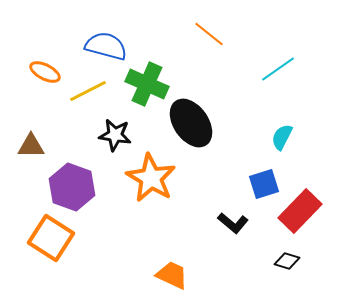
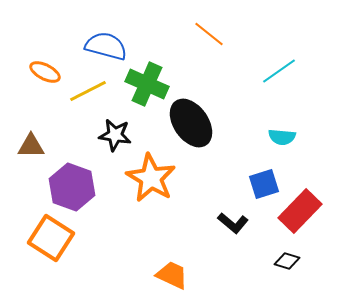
cyan line: moved 1 px right, 2 px down
cyan semicircle: rotated 112 degrees counterclockwise
